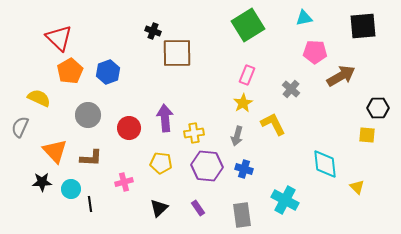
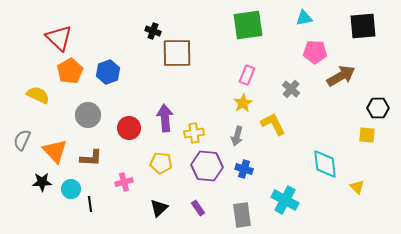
green square: rotated 24 degrees clockwise
yellow semicircle: moved 1 px left, 3 px up
gray semicircle: moved 2 px right, 13 px down
